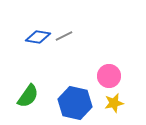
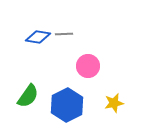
gray line: moved 2 px up; rotated 24 degrees clockwise
pink circle: moved 21 px left, 10 px up
blue hexagon: moved 8 px left, 2 px down; rotated 20 degrees clockwise
